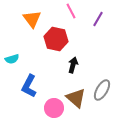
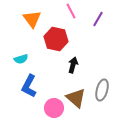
cyan semicircle: moved 9 px right
gray ellipse: rotated 15 degrees counterclockwise
